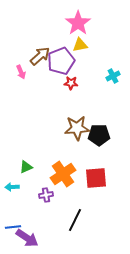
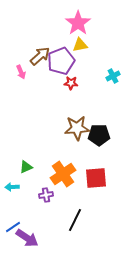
blue line: rotated 28 degrees counterclockwise
